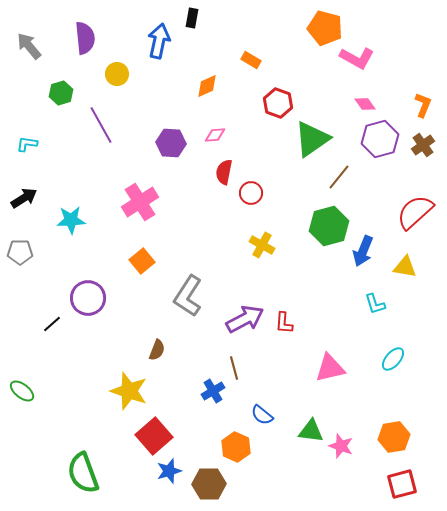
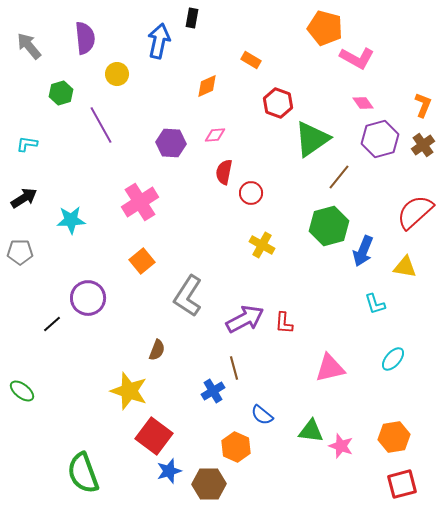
pink diamond at (365, 104): moved 2 px left, 1 px up
red square at (154, 436): rotated 12 degrees counterclockwise
